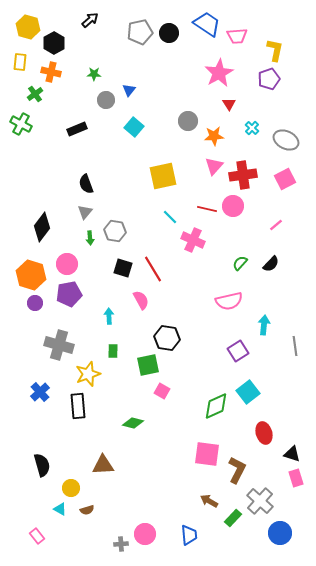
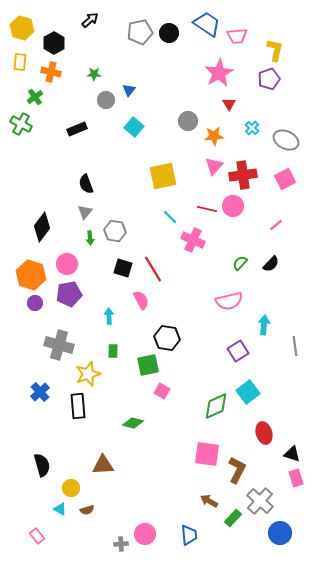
yellow hexagon at (28, 27): moved 6 px left, 1 px down
green cross at (35, 94): moved 3 px down
